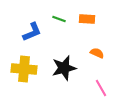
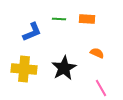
green line: rotated 16 degrees counterclockwise
black star: rotated 15 degrees counterclockwise
